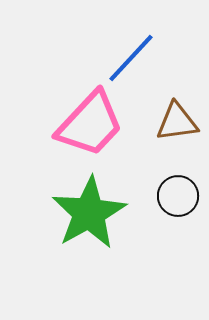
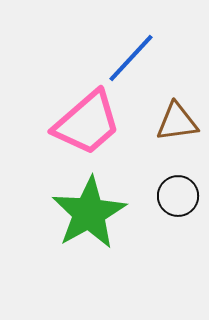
pink trapezoid: moved 3 px left, 1 px up; rotated 6 degrees clockwise
